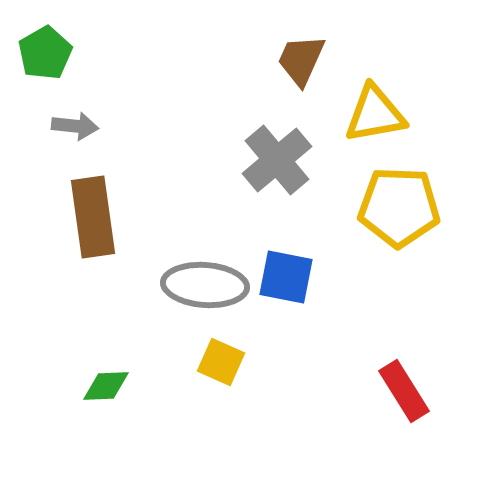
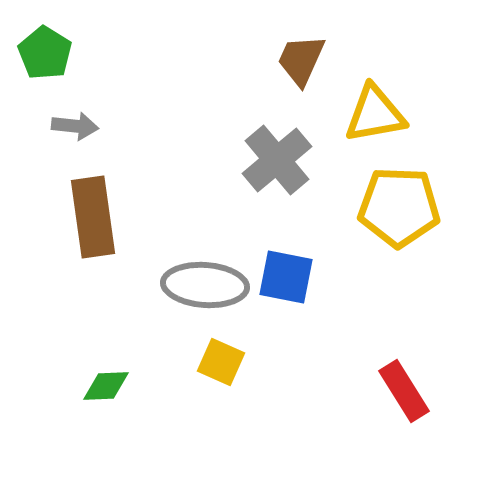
green pentagon: rotated 10 degrees counterclockwise
